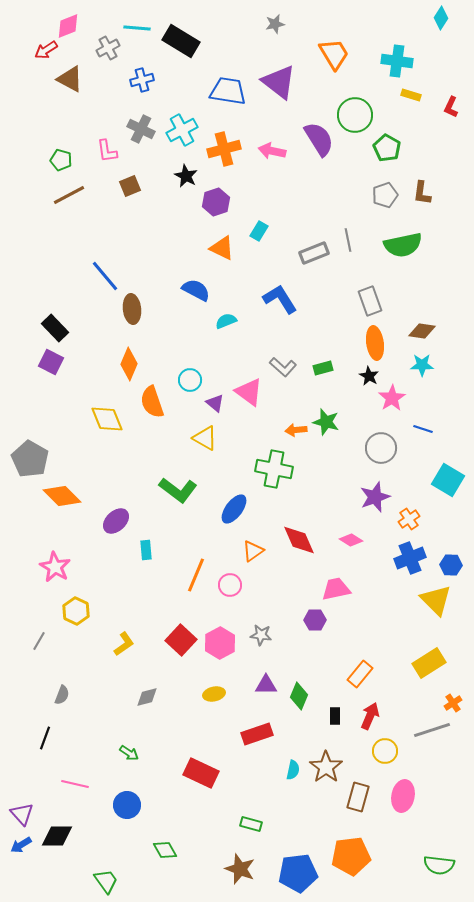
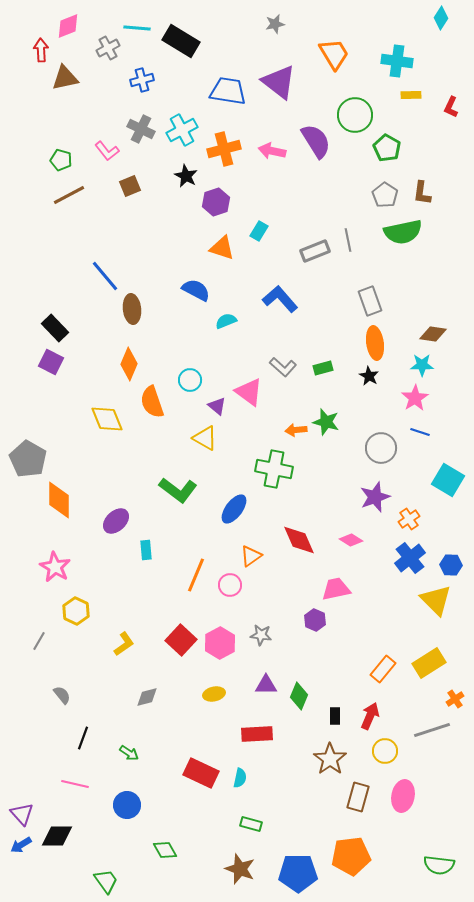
red arrow at (46, 50): moved 5 px left; rotated 120 degrees clockwise
brown triangle at (70, 79): moved 5 px left, 1 px up; rotated 40 degrees counterclockwise
yellow rectangle at (411, 95): rotated 18 degrees counterclockwise
purple semicircle at (319, 139): moved 3 px left, 2 px down
pink L-shape at (107, 151): rotated 30 degrees counterclockwise
gray pentagon at (385, 195): rotated 20 degrees counterclockwise
green semicircle at (403, 245): moved 13 px up
orange triangle at (222, 248): rotated 8 degrees counterclockwise
gray rectangle at (314, 253): moved 1 px right, 2 px up
blue L-shape at (280, 299): rotated 9 degrees counterclockwise
brown diamond at (422, 331): moved 11 px right, 3 px down
pink star at (392, 398): moved 23 px right
purple triangle at (215, 403): moved 2 px right, 3 px down
blue line at (423, 429): moved 3 px left, 3 px down
gray pentagon at (30, 459): moved 2 px left
orange diamond at (62, 496): moved 3 px left, 4 px down; rotated 45 degrees clockwise
orange triangle at (253, 551): moved 2 px left, 5 px down
blue cross at (410, 558): rotated 16 degrees counterclockwise
purple hexagon at (315, 620): rotated 25 degrees clockwise
orange rectangle at (360, 674): moved 23 px right, 5 px up
gray semicircle at (62, 695): rotated 60 degrees counterclockwise
orange cross at (453, 703): moved 2 px right, 4 px up
red rectangle at (257, 734): rotated 16 degrees clockwise
black line at (45, 738): moved 38 px right
brown star at (326, 767): moved 4 px right, 8 px up
cyan semicircle at (293, 770): moved 53 px left, 8 px down
blue pentagon at (298, 873): rotated 6 degrees clockwise
